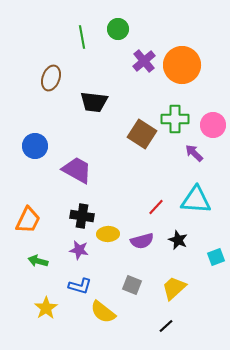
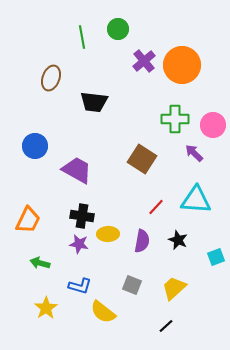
brown square: moved 25 px down
purple semicircle: rotated 65 degrees counterclockwise
purple star: moved 6 px up
green arrow: moved 2 px right, 2 px down
